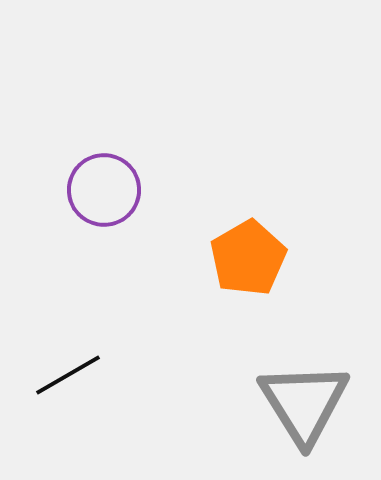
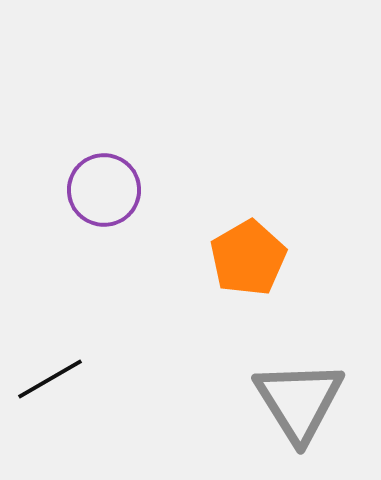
black line: moved 18 px left, 4 px down
gray triangle: moved 5 px left, 2 px up
